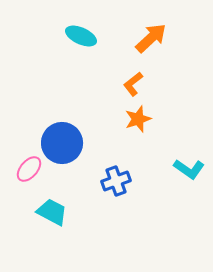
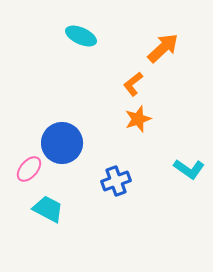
orange arrow: moved 12 px right, 10 px down
cyan trapezoid: moved 4 px left, 3 px up
